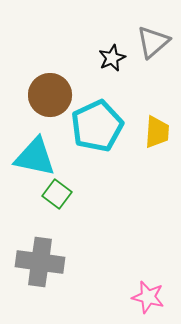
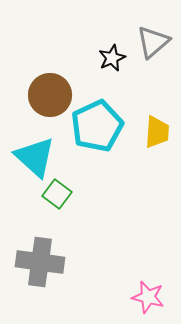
cyan triangle: rotated 30 degrees clockwise
